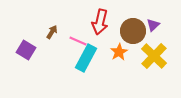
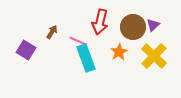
brown circle: moved 4 px up
cyan rectangle: rotated 48 degrees counterclockwise
